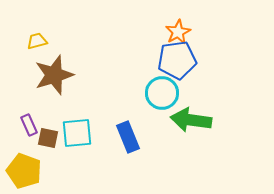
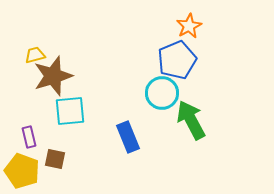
orange star: moved 11 px right, 6 px up
yellow trapezoid: moved 2 px left, 14 px down
blue pentagon: rotated 15 degrees counterclockwise
brown star: moved 1 px left, 1 px down
green arrow: rotated 54 degrees clockwise
purple rectangle: moved 12 px down; rotated 10 degrees clockwise
cyan square: moved 7 px left, 22 px up
brown square: moved 7 px right, 21 px down
yellow pentagon: moved 2 px left
